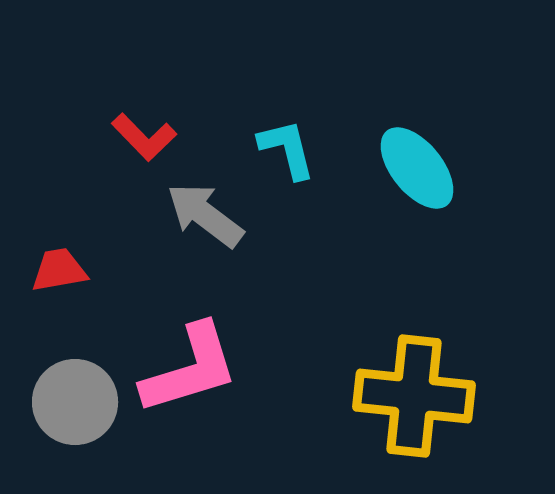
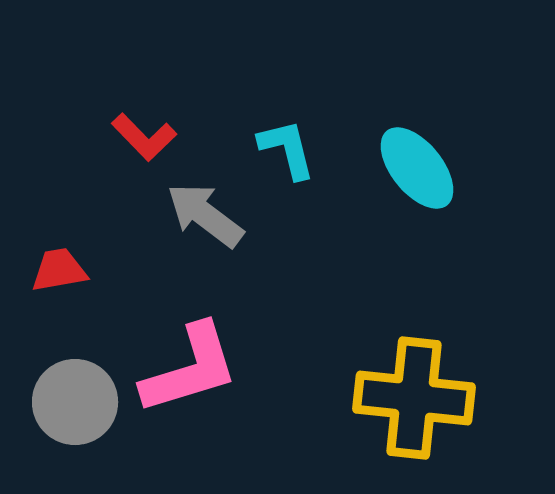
yellow cross: moved 2 px down
